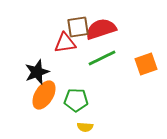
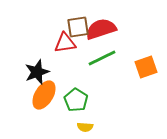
orange square: moved 3 px down
green pentagon: rotated 30 degrees clockwise
